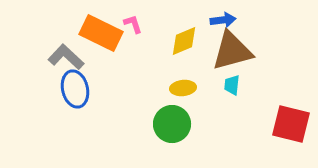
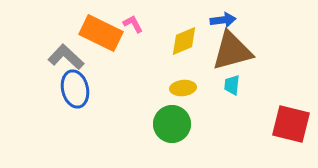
pink L-shape: rotated 10 degrees counterclockwise
